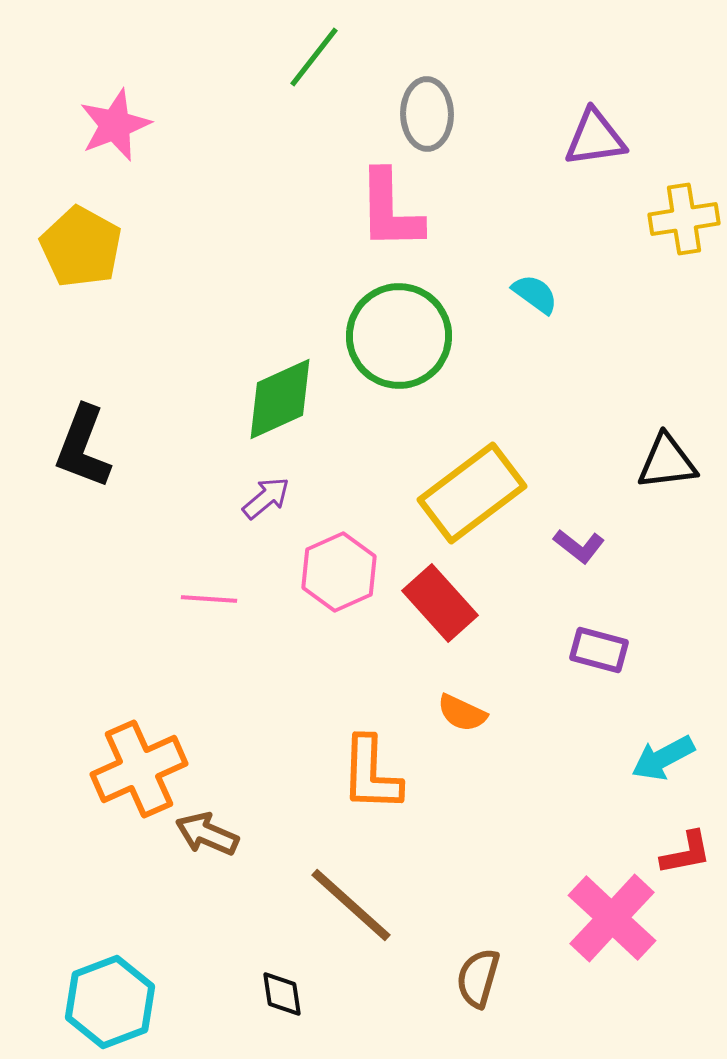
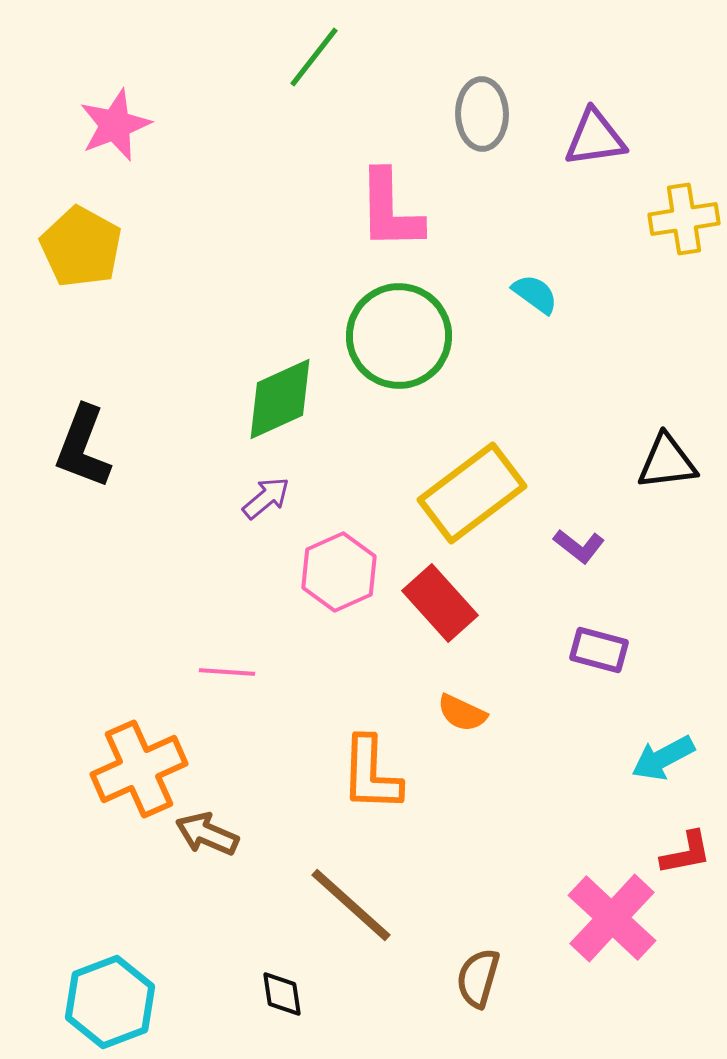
gray ellipse: moved 55 px right
pink line: moved 18 px right, 73 px down
